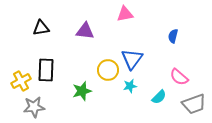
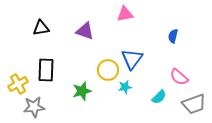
purple triangle: rotated 12 degrees clockwise
yellow cross: moved 3 px left, 3 px down
cyan star: moved 5 px left, 1 px down
